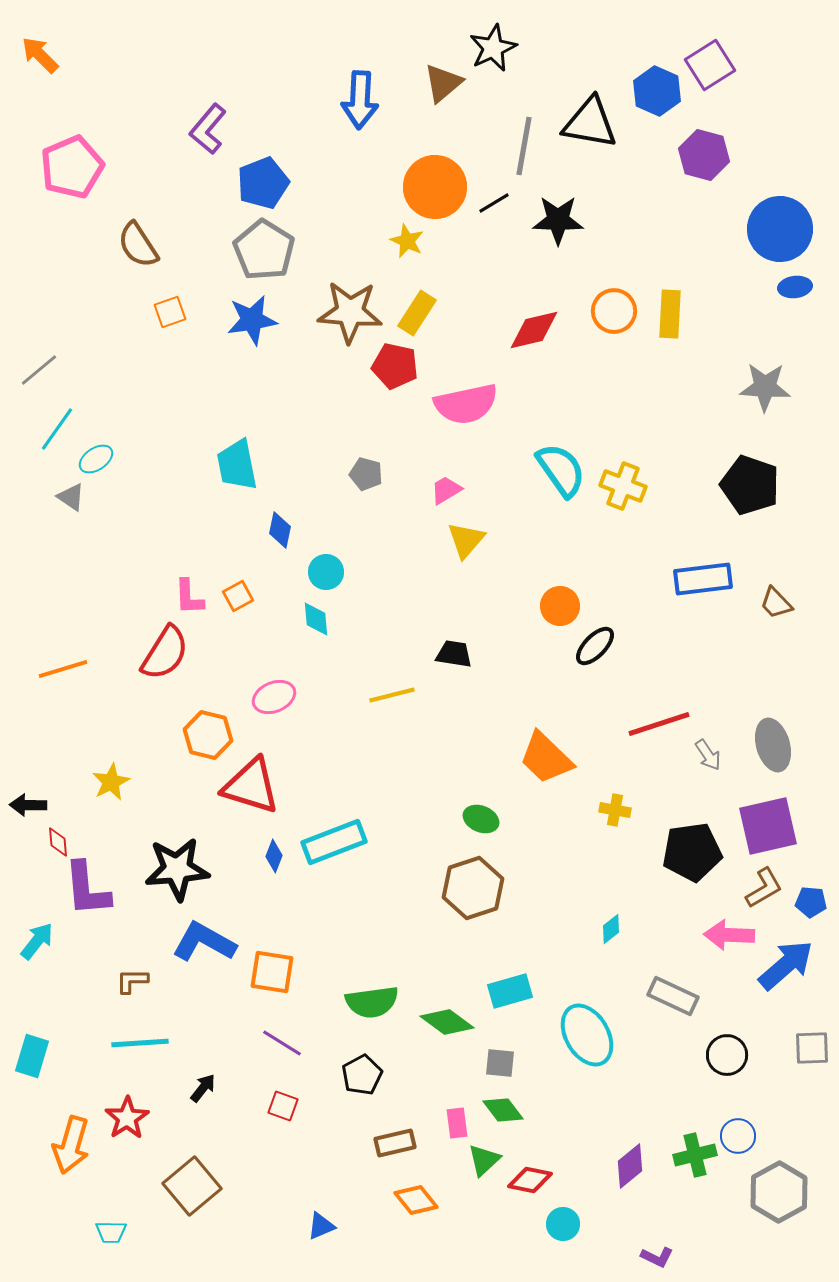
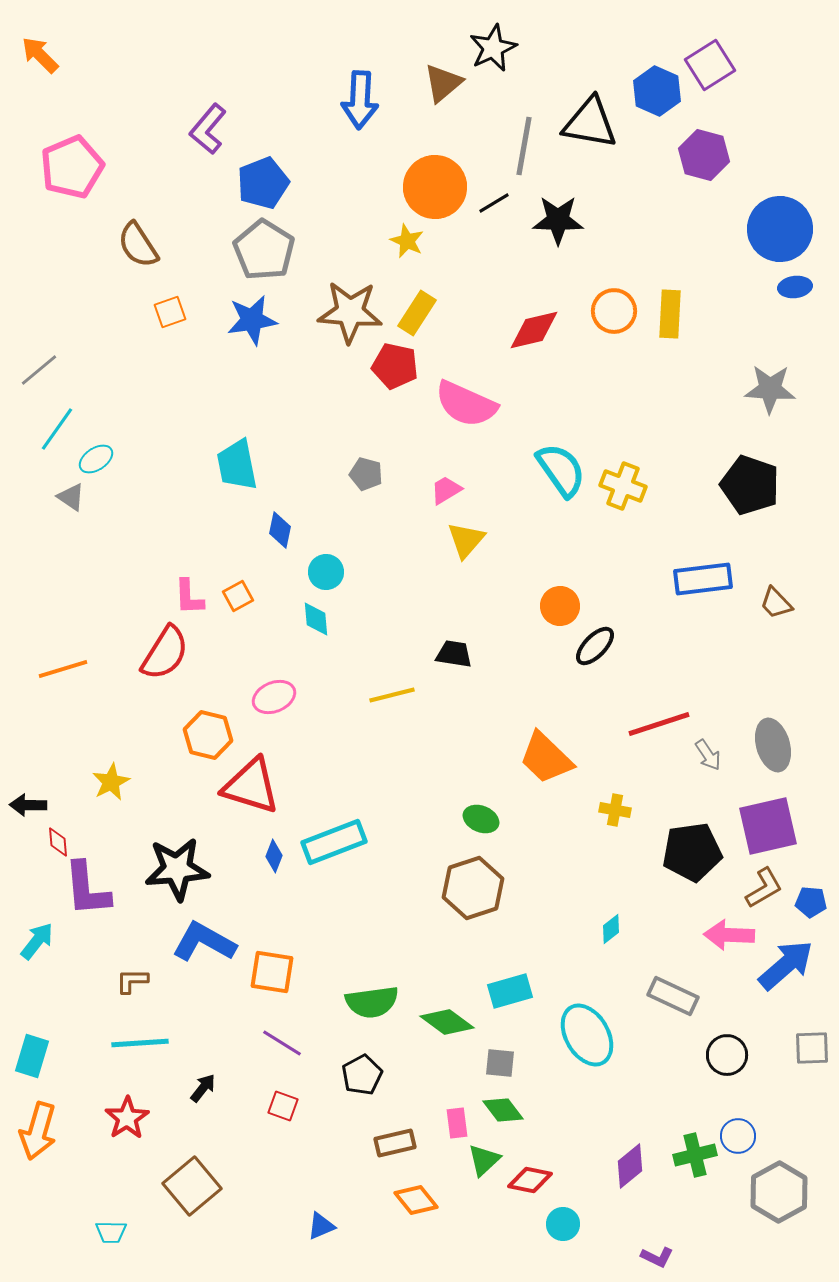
gray star at (765, 387): moved 5 px right, 2 px down
pink semicircle at (466, 404): rotated 36 degrees clockwise
orange arrow at (71, 1145): moved 33 px left, 14 px up
